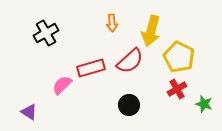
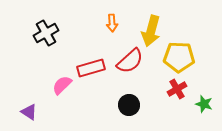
yellow pentagon: rotated 24 degrees counterclockwise
